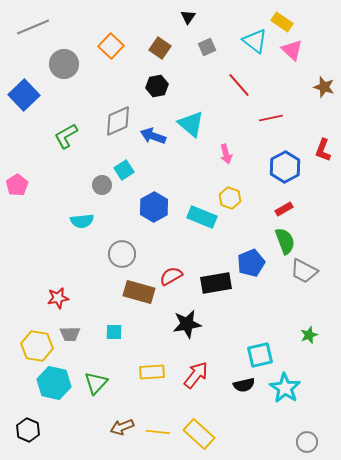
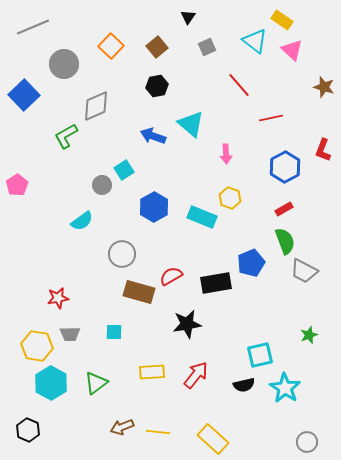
yellow rectangle at (282, 22): moved 2 px up
brown square at (160, 48): moved 3 px left, 1 px up; rotated 15 degrees clockwise
gray diamond at (118, 121): moved 22 px left, 15 px up
pink arrow at (226, 154): rotated 12 degrees clockwise
cyan semicircle at (82, 221): rotated 30 degrees counterclockwise
cyan hexagon at (54, 383): moved 3 px left; rotated 16 degrees clockwise
green triangle at (96, 383): rotated 10 degrees clockwise
yellow rectangle at (199, 434): moved 14 px right, 5 px down
